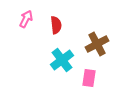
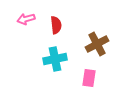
pink arrow: rotated 132 degrees counterclockwise
cyan cross: moved 7 px left, 1 px up; rotated 25 degrees clockwise
